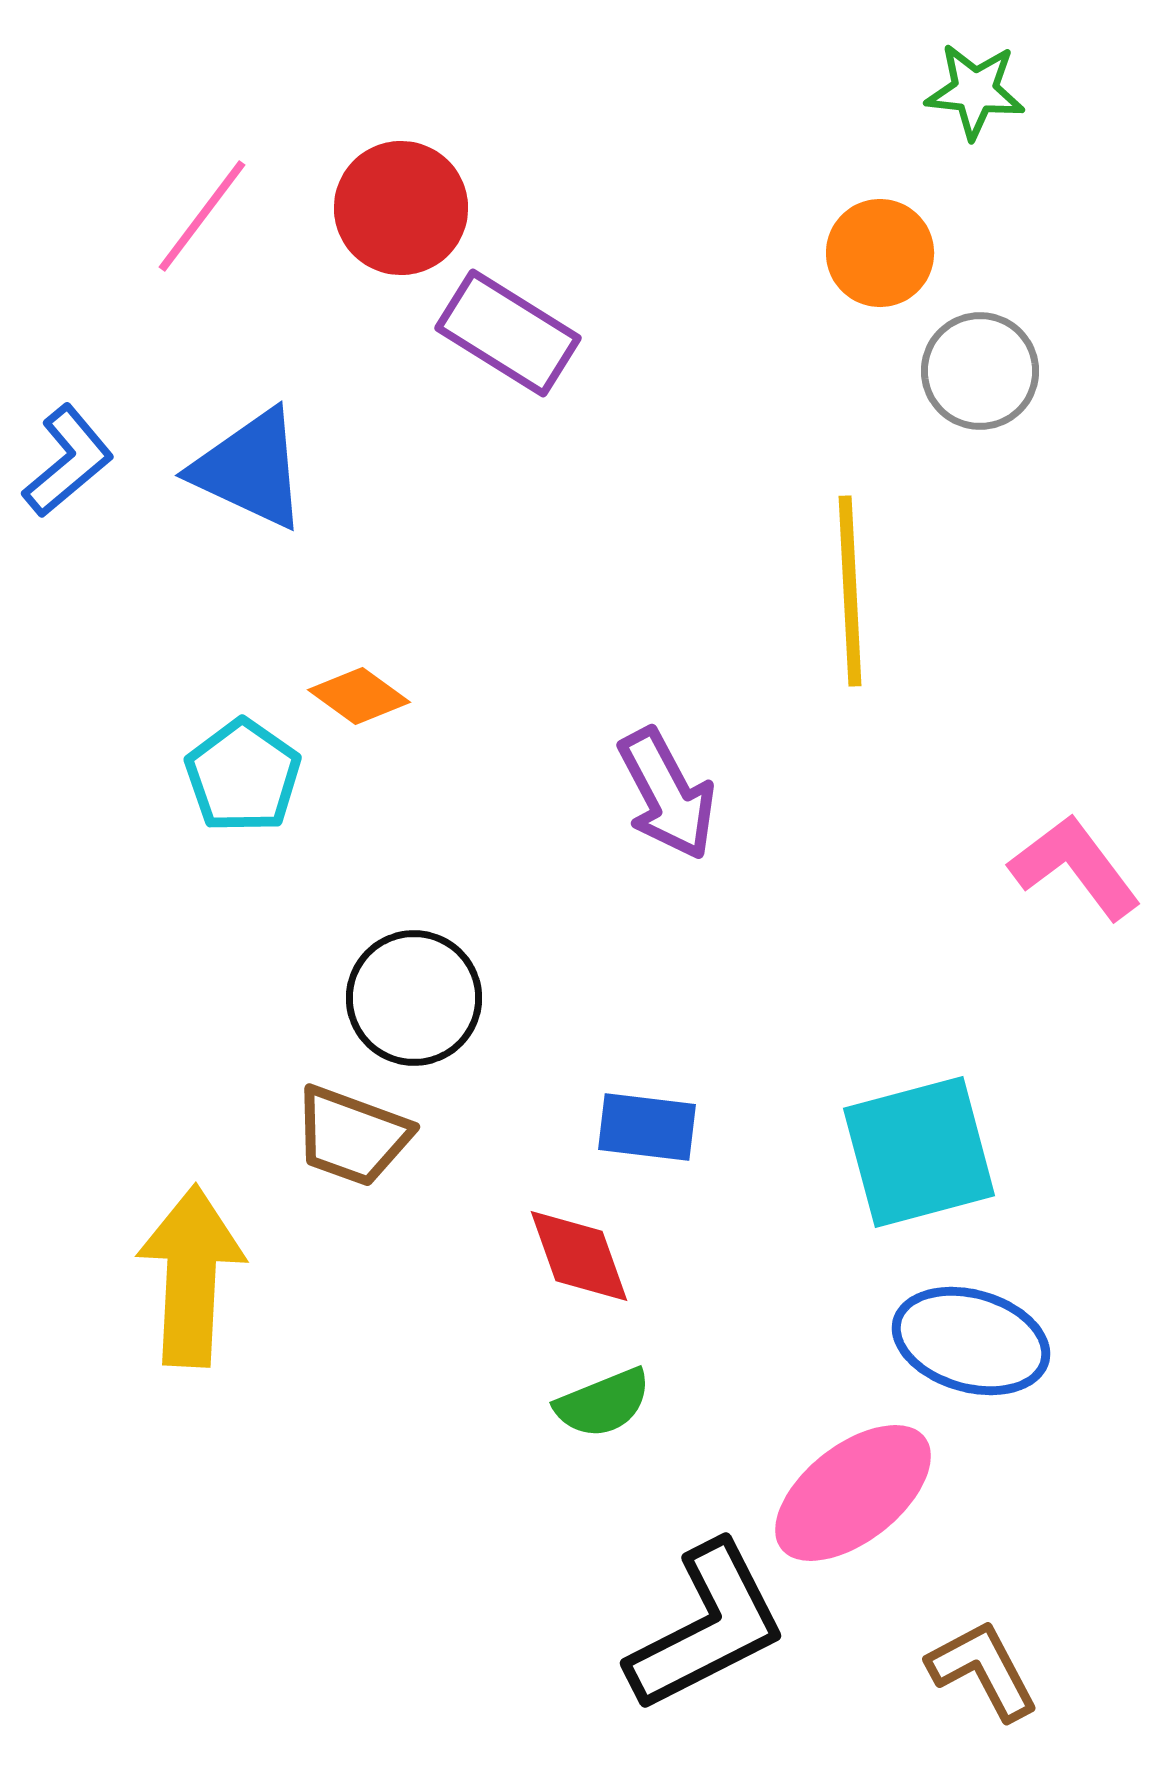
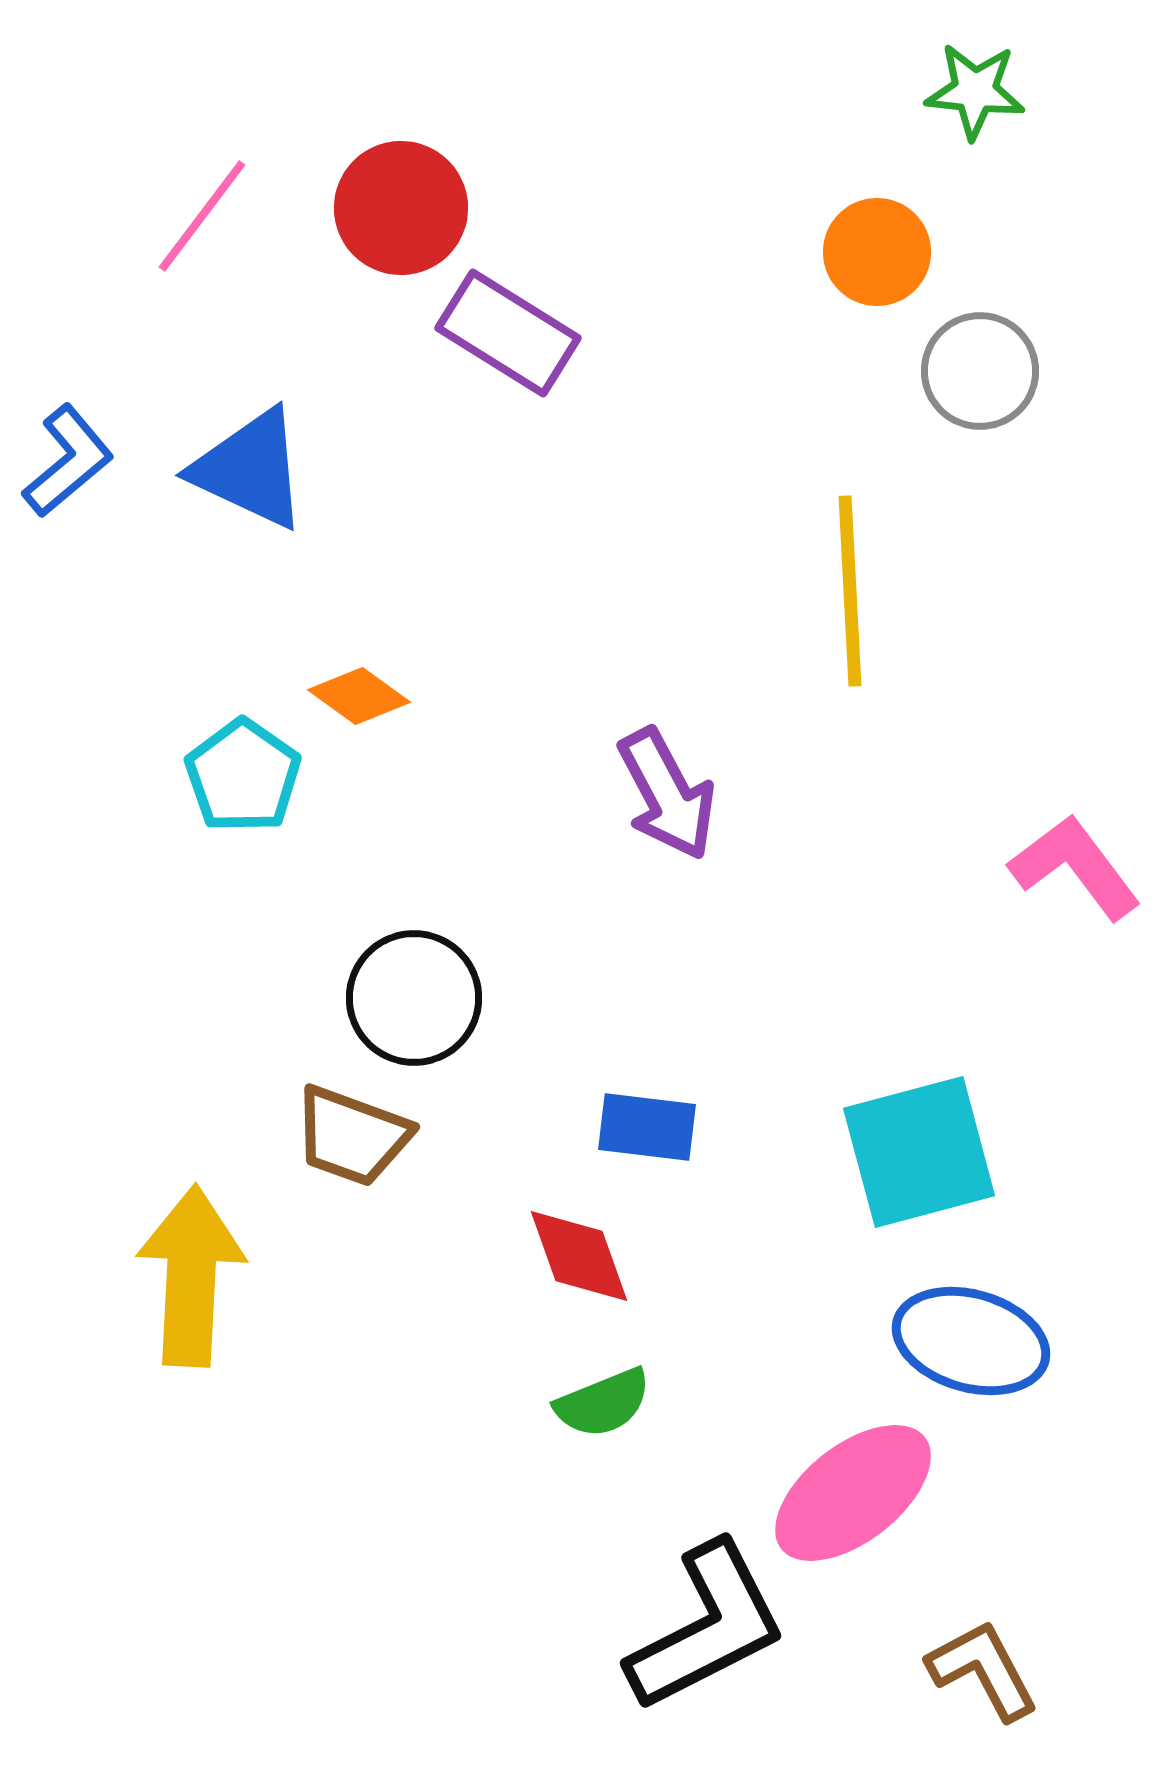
orange circle: moved 3 px left, 1 px up
